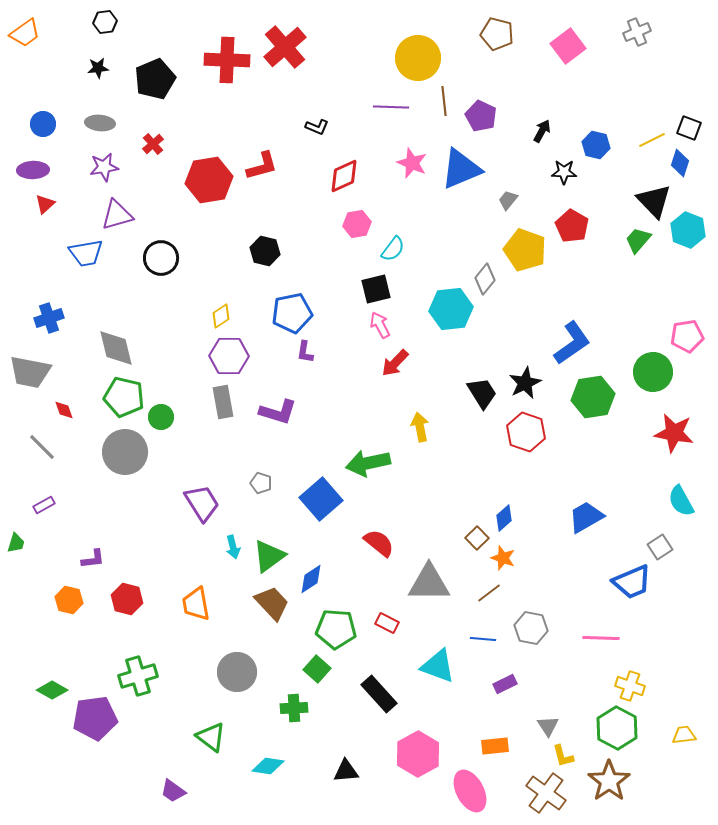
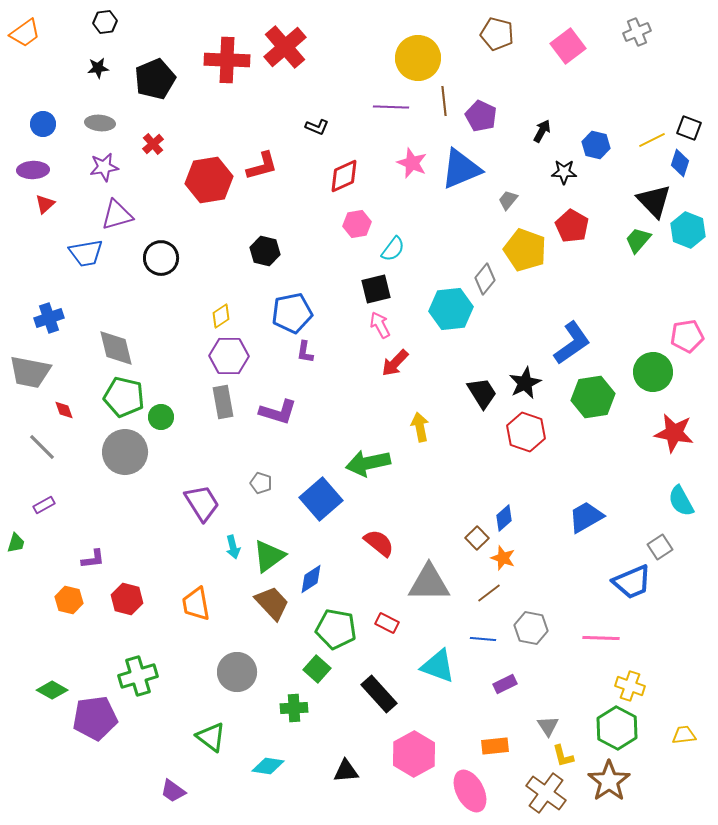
green pentagon at (336, 629): rotated 6 degrees clockwise
pink hexagon at (418, 754): moved 4 px left
